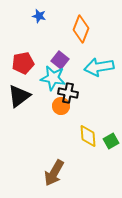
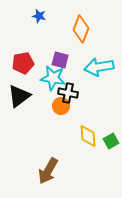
purple square: rotated 24 degrees counterclockwise
brown arrow: moved 6 px left, 2 px up
